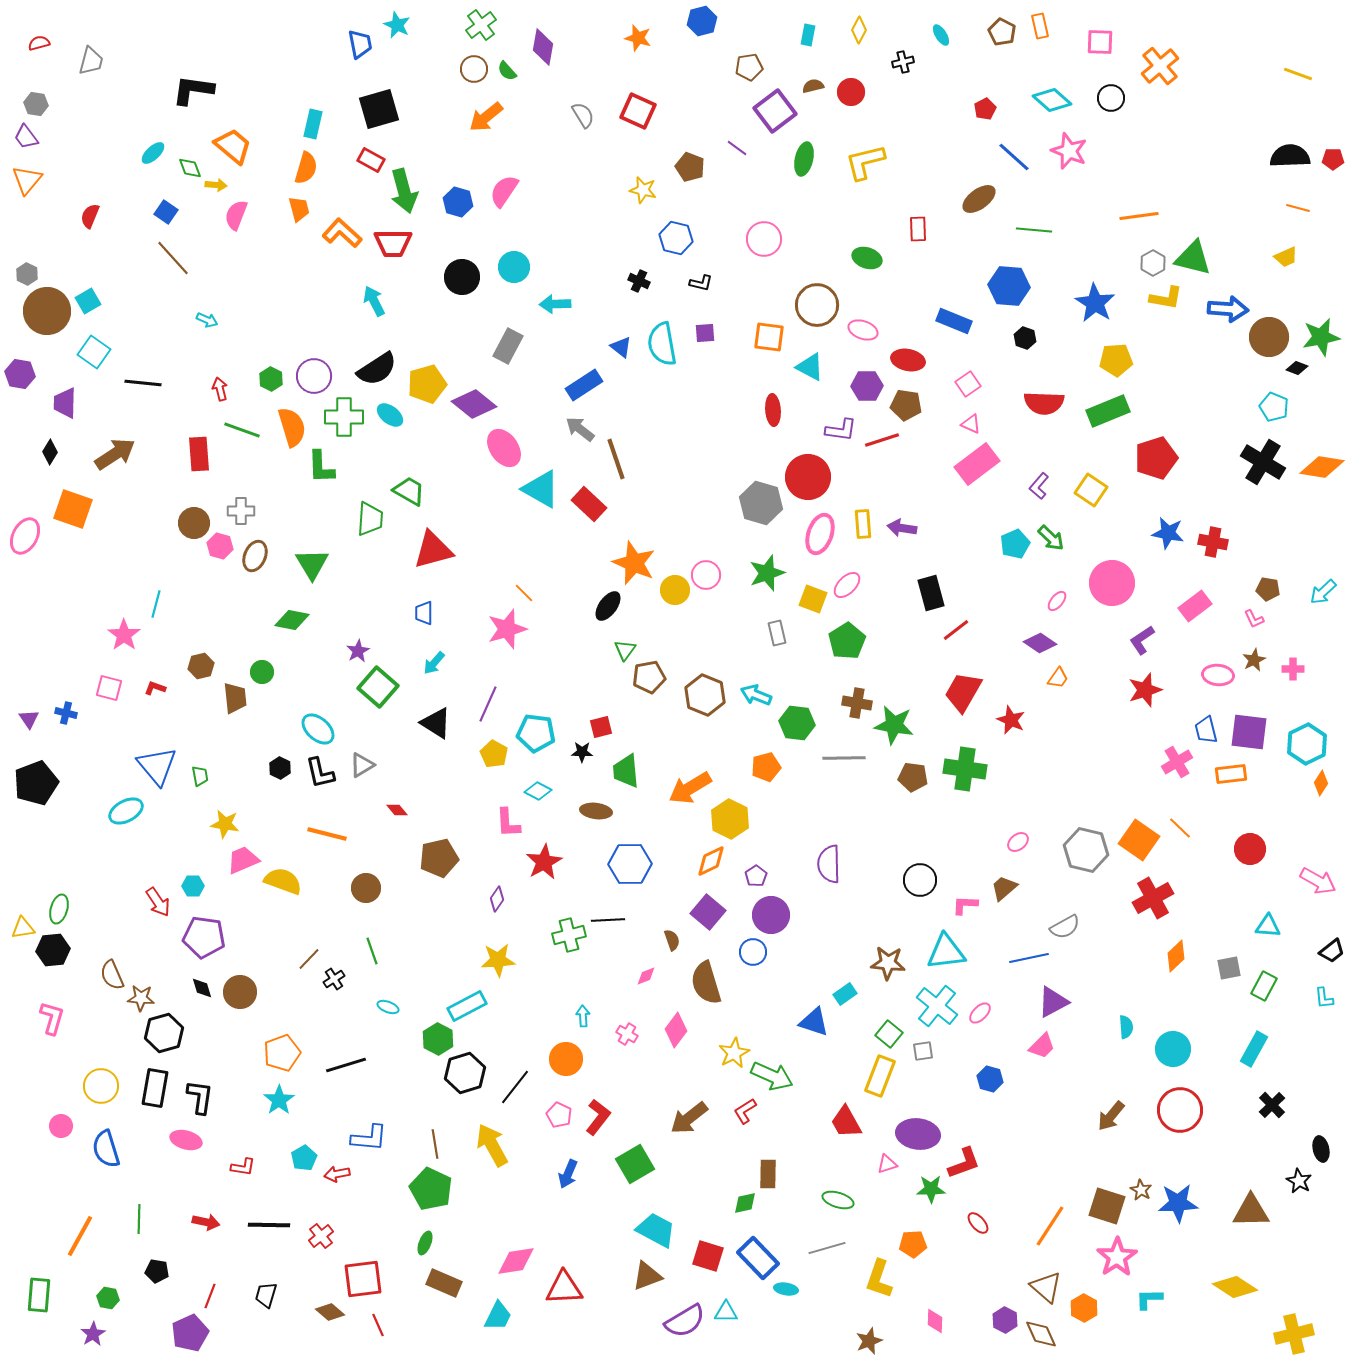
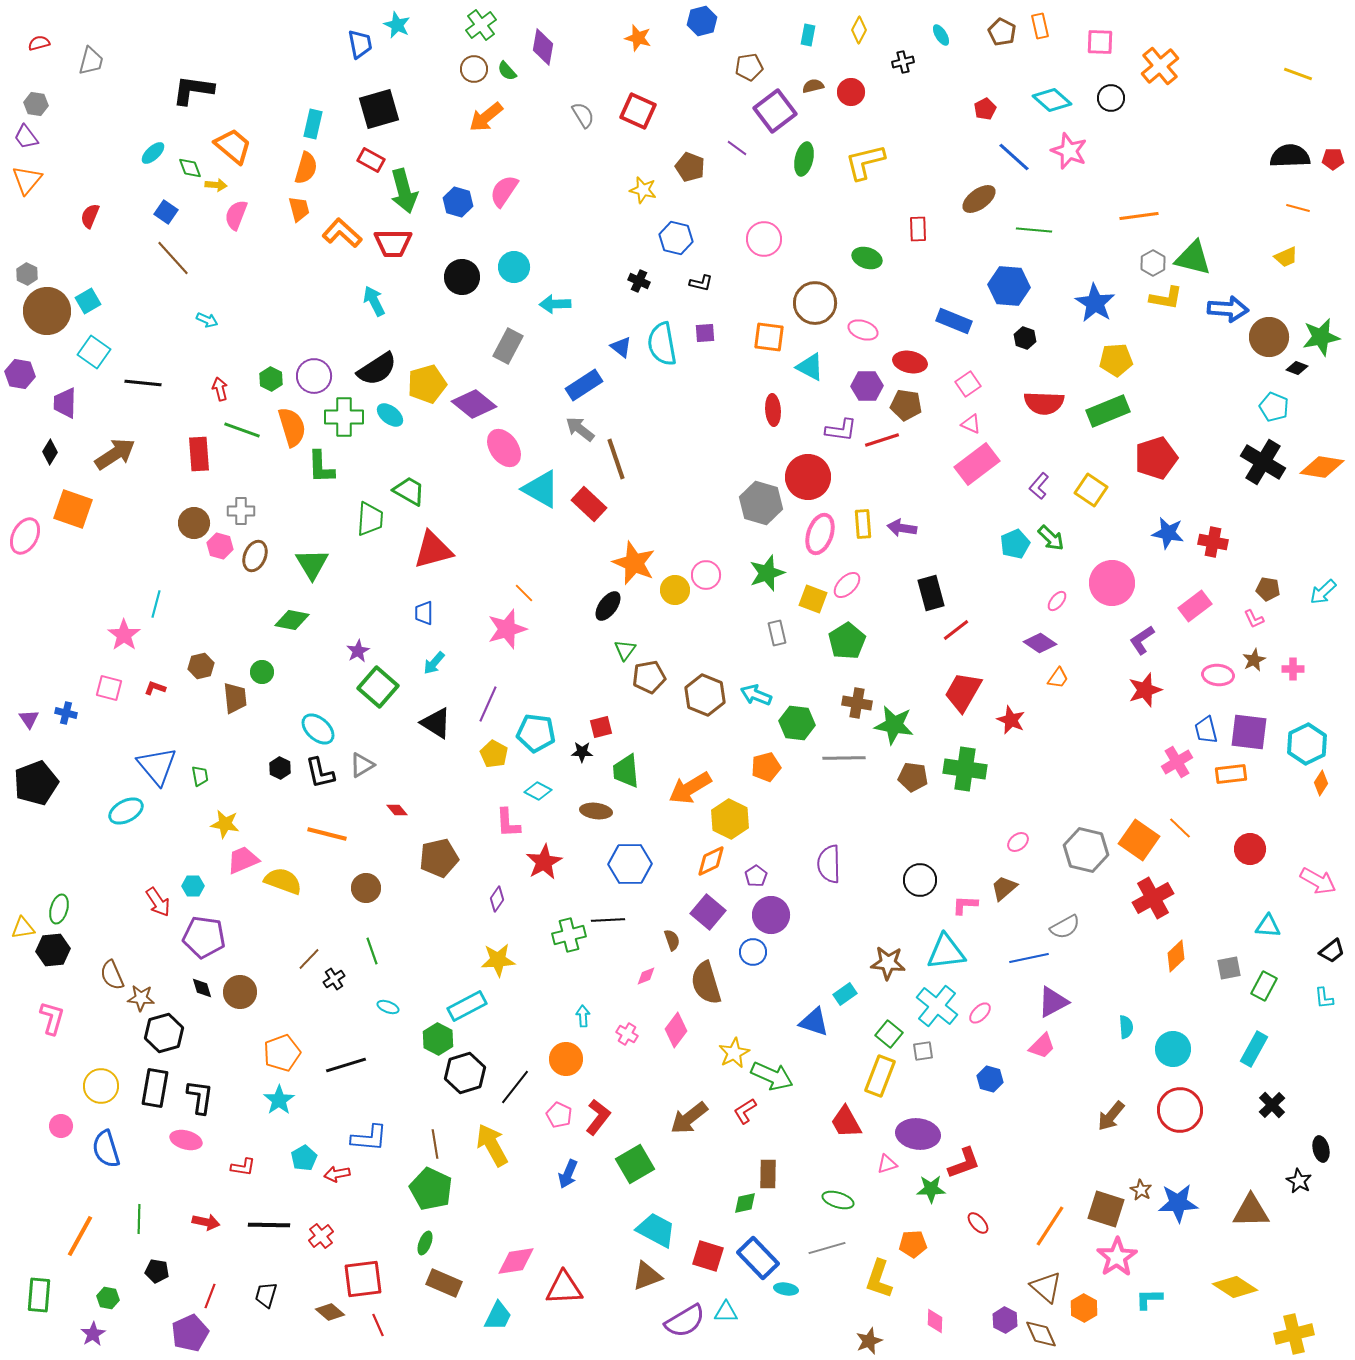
brown circle at (817, 305): moved 2 px left, 2 px up
red ellipse at (908, 360): moved 2 px right, 2 px down
brown square at (1107, 1206): moved 1 px left, 3 px down
